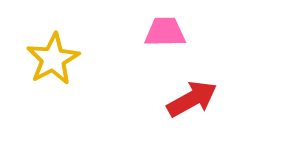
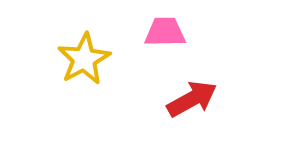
yellow star: moved 31 px right
